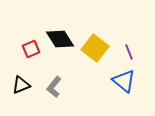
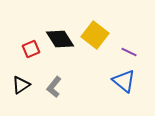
yellow square: moved 13 px up
purple line: rotated 42 degrees counterclockwise
black triangle: rotated 12 degrees counterclockwise
